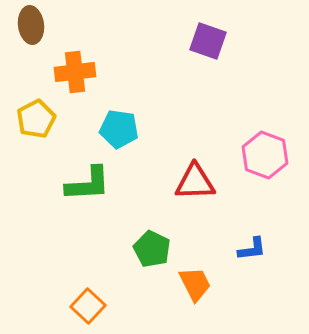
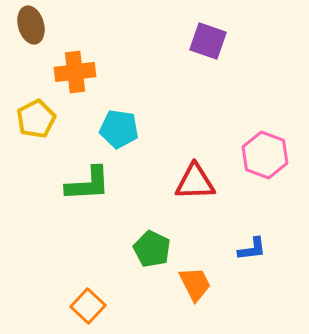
brown ellipse: rotated 9 degrees counterclockwise
